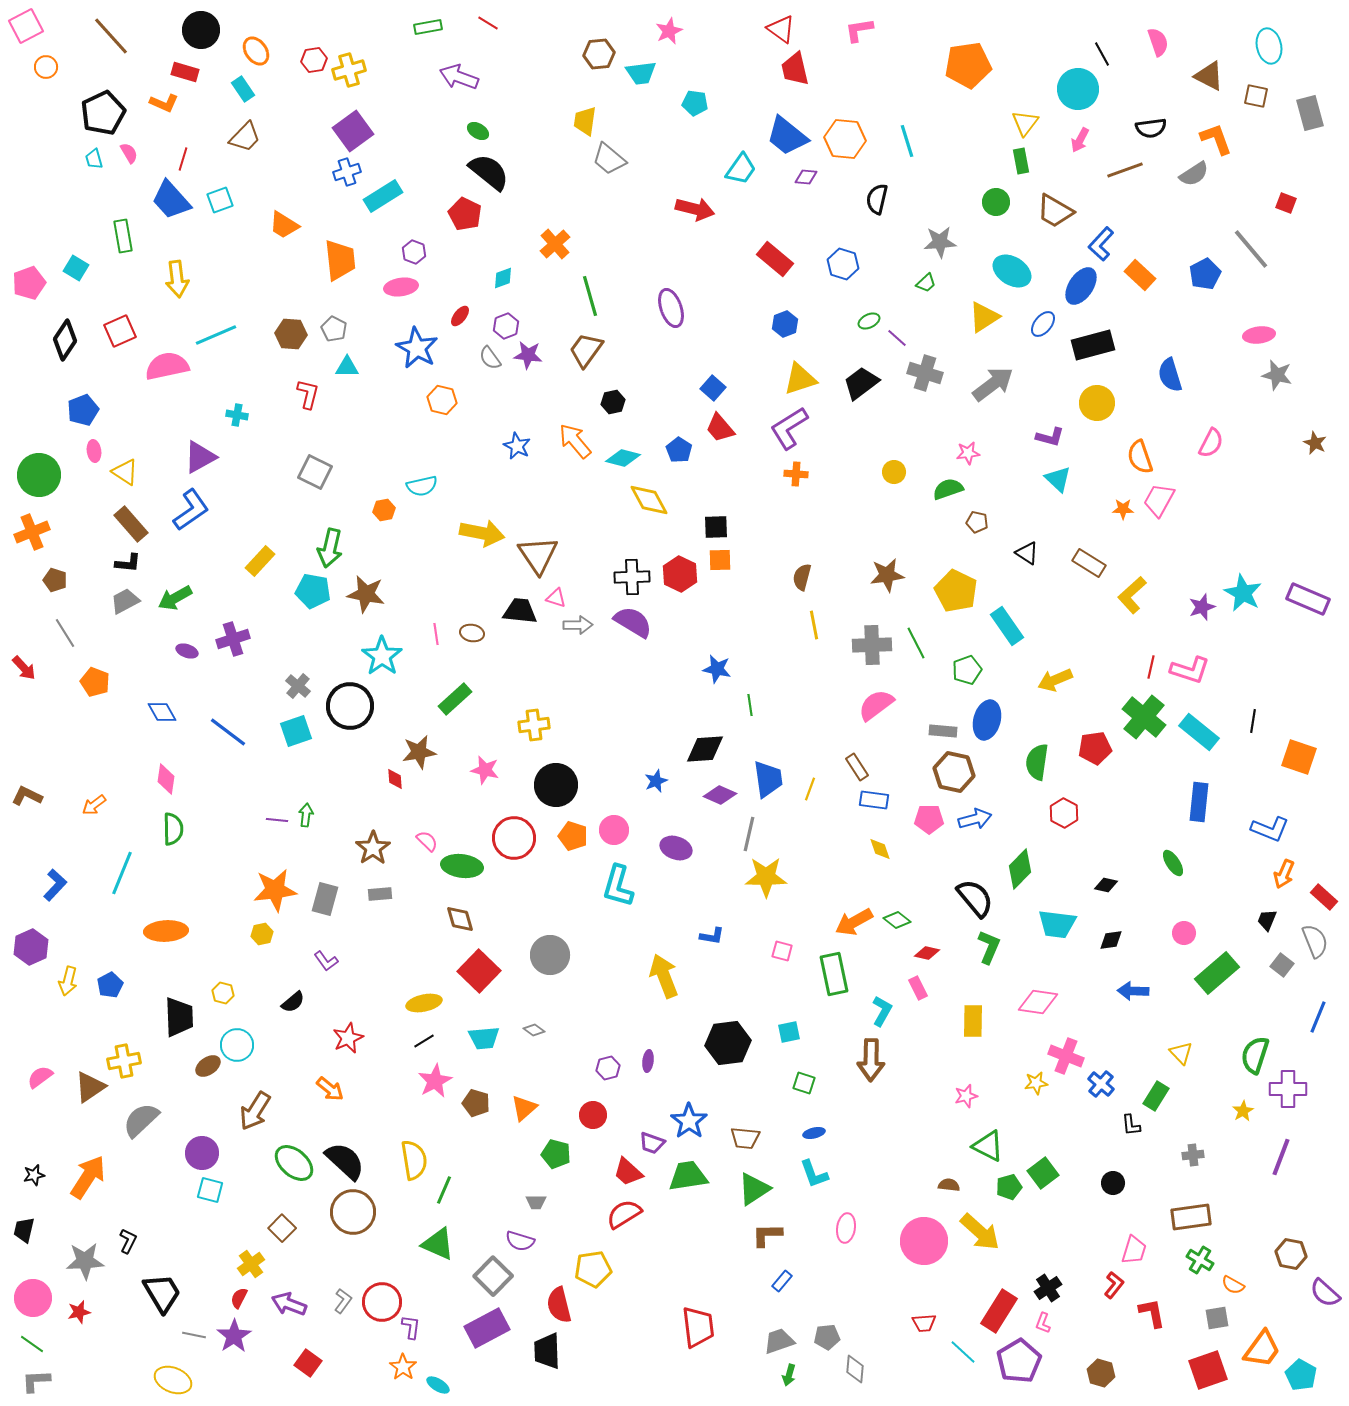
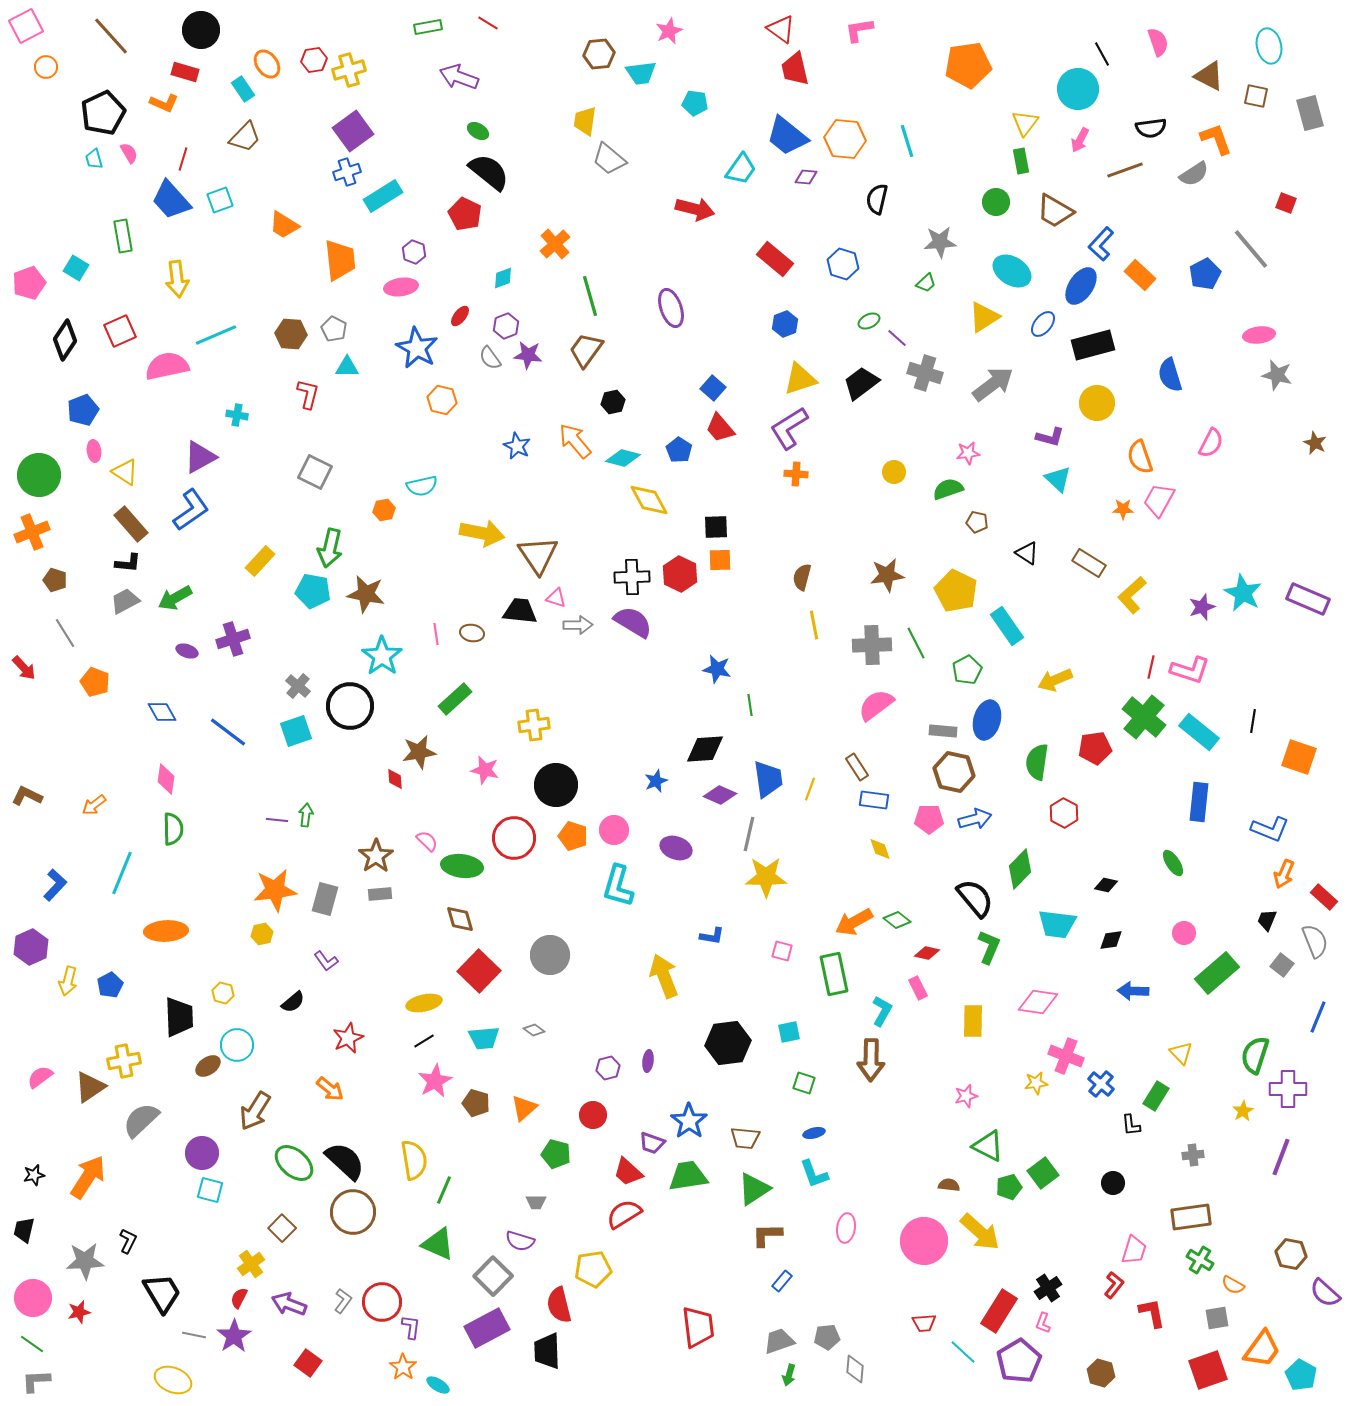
orange ellipse at (256, 51): moved 11 px right, 13 px down
green pentagon at (967, 670): rotated 8 degrees counterclockwise
brown star at (373, 848): moved 3 px right, 8 px down
